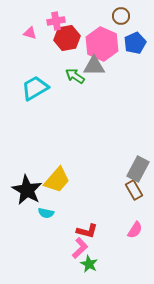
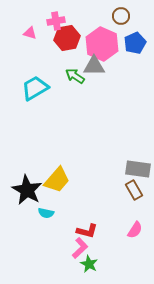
gray rectangle: rotated 70 degrees clockwise
